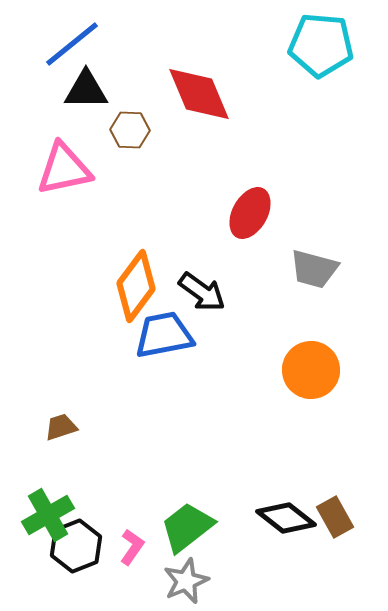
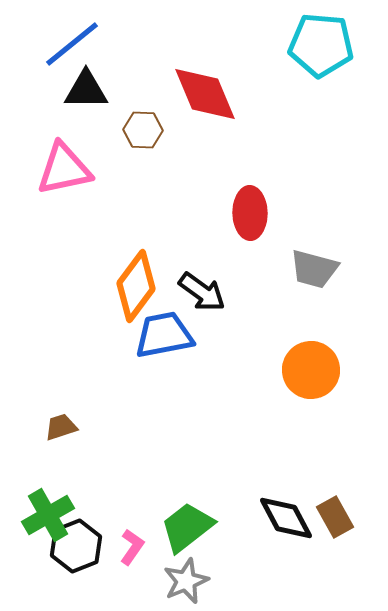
red diamond: moved 6 px right
brown hexagon: moved 13 px right
red ellipse: rotated 30 degrees counterclockwise
black diamond: rotated 24 degrees clockwise
